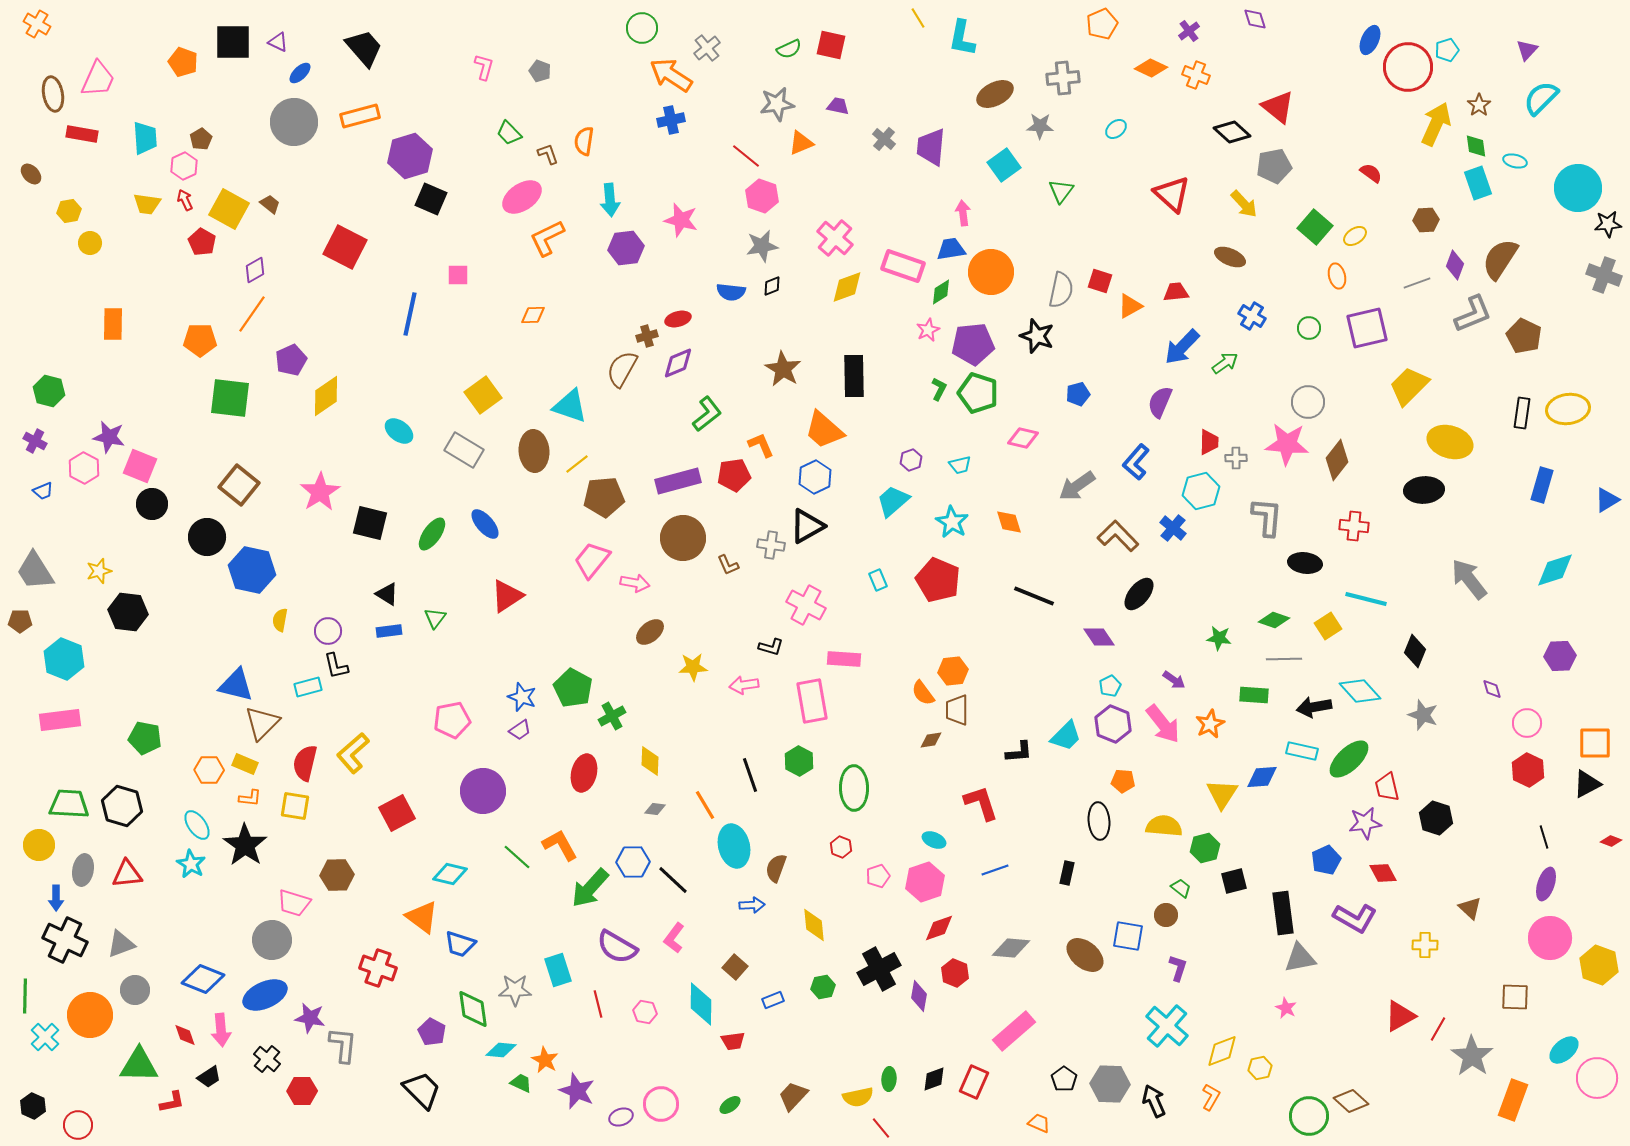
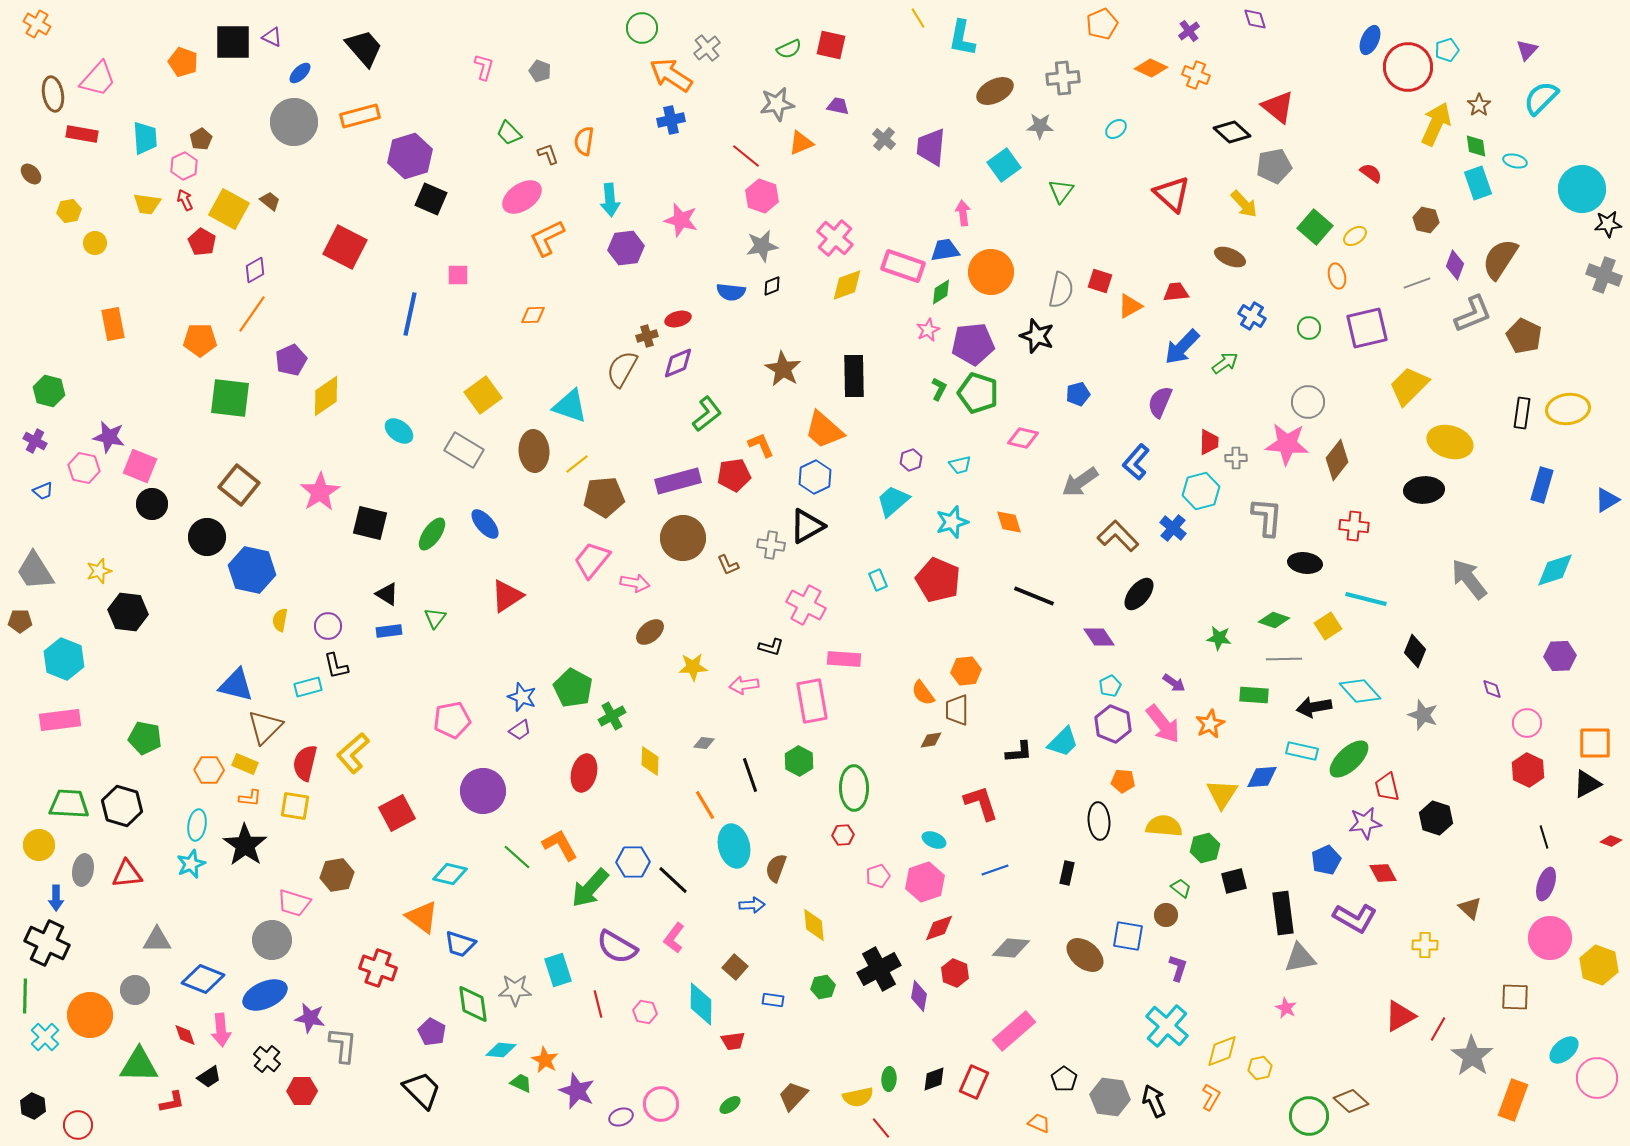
purple triangle at (278, 42): moved 6 px left, 5 px up
pink trapezoid at (98, 79): rotated 18 degrees clockwise
brown ellipse at (995, 94): moved 3 px up
cyan circle at (1578, 188): moved 4 px right, 1 px down
brown trapezoid at (270, 204): moved 3 px up
brown hexagon at (1426, 220): rotated 15 degrees clockwise
yellow circle at (90, 243): moved 5 px right
blue trapezoid at (951, 249): moved 6 px left, 1 px down
yellow diamond at (847, 287): moved 2 px up
orange rectangle at (113, 324): rotated 12 degrees counterclockwise
pink hexagon at (84, 468): rotated 16 degrees counterclockwise
gray arrow at (1077, 486): moved 3 px right, 4 px up
cyan star at (952, 522): rotated 24 degrees clockwise
purple circle at (328, 631): moved 5 px up
orange hexagon at (953, 671): moved 13 px right
purple arrow at (1174, 680): moved 3 px down
brown triangle at (262, 723): moved 3 px right, 4 px down
cyan trapezoid at (1066, 736): moved 3 px left, 6 px down
gray diamond at (655, 809): moved 49 px right, 66 px up
cyan ellipse at (197, 825): rotated 44 degrees clockwise
red hexagon at (841, 847): moved 2 px right, 12 px up; rotated 25 degrees counterclockwise
cyan star at (191, 864): rotated 20 degrees clockwise
brown hexagon at (337, 875): rotated 8 degrees counterclockwise
black cross at (65, 940): moved 18 px left, 3 px down
gray triangle at (121, 944): moved 36 px right, 4 px up; rotated 20 degrees clockwise
blue rectangle at (773, 1000): rotated 30 degrees clockwise
green diamond at (473, 1009): moved 5 px up
gray hexagon at (1110, 1084): moved 13 px down; rotated 6 degrees clockwise
